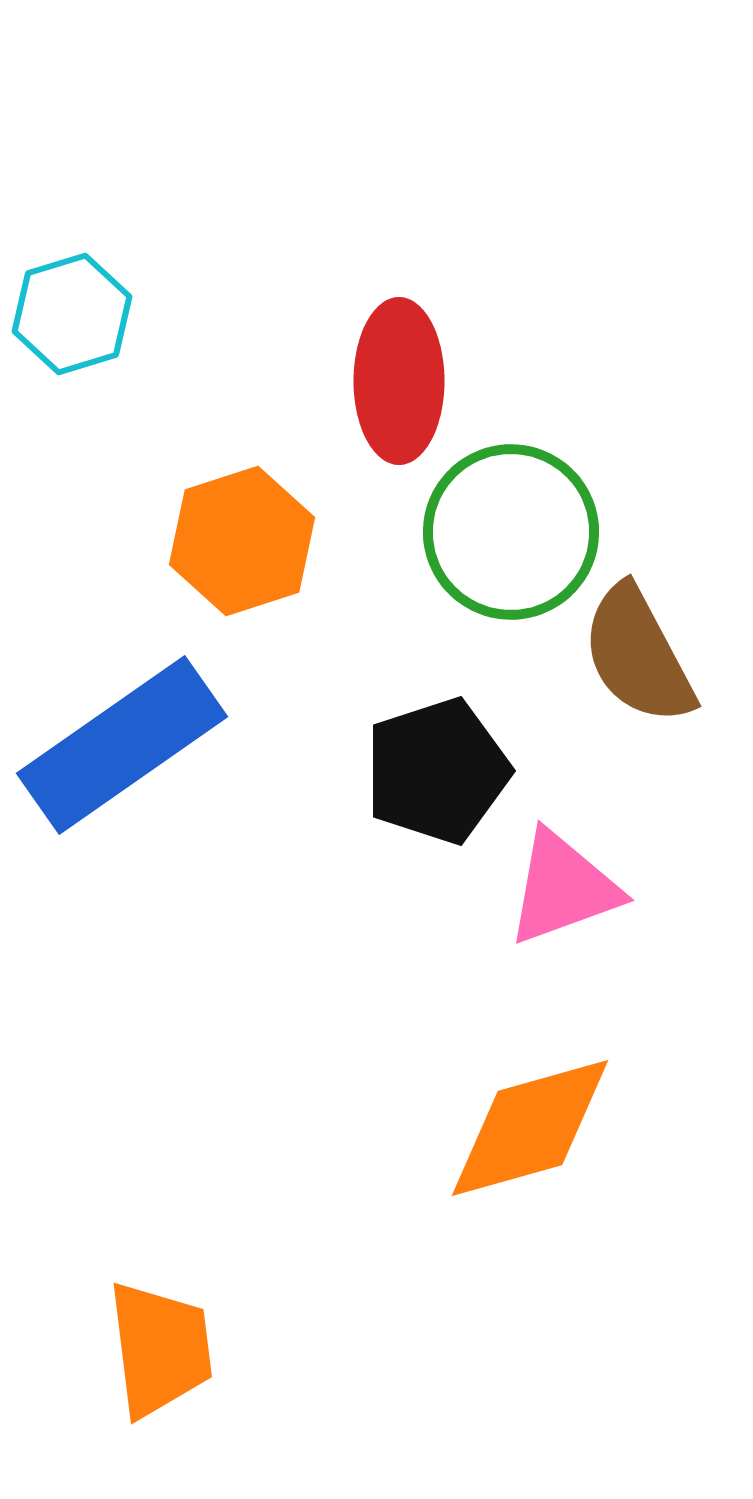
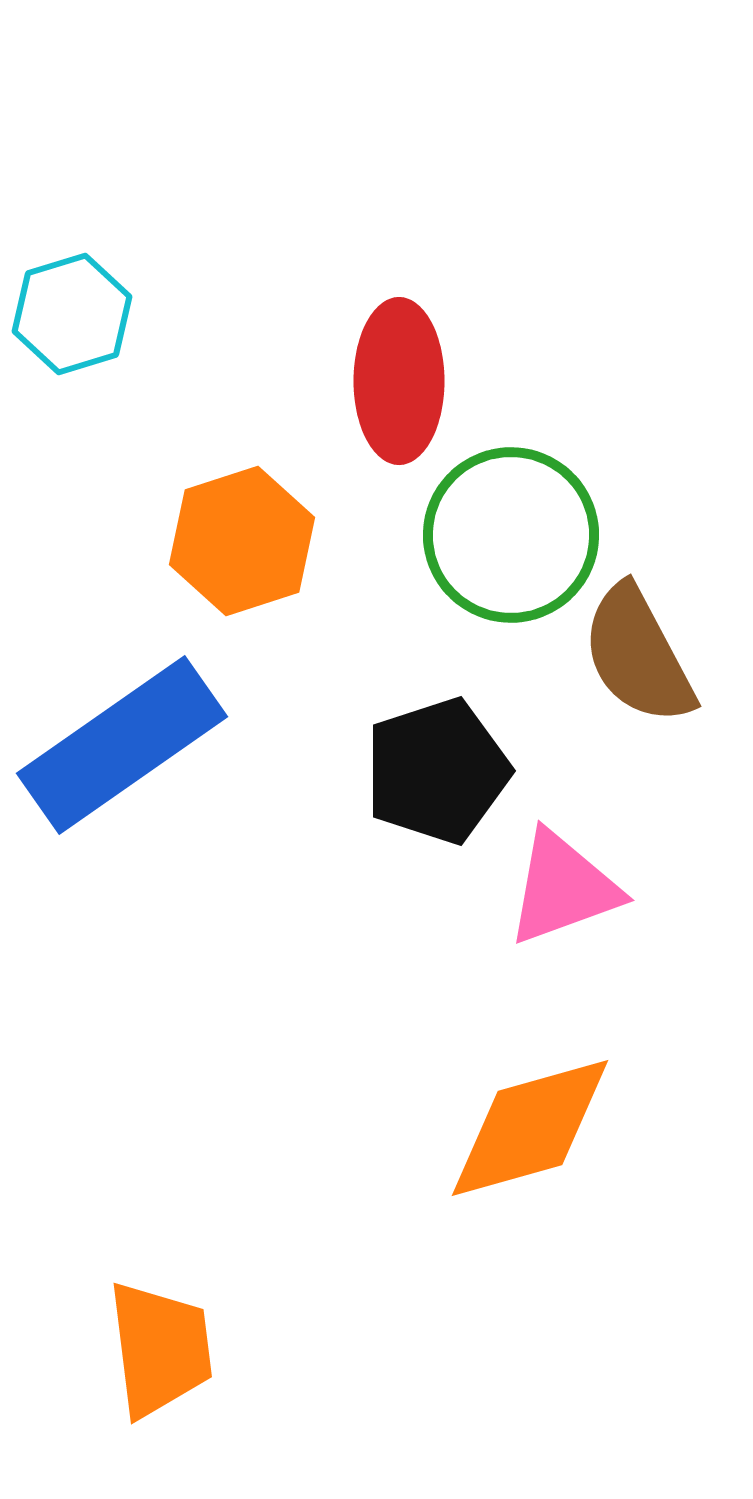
green circle: moved 3 px down
